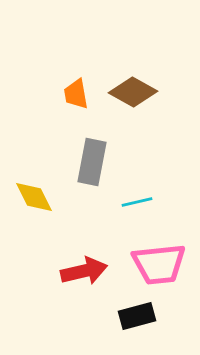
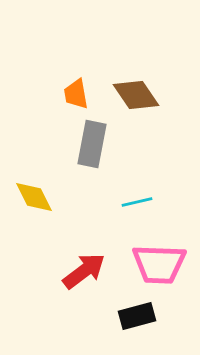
brown diamond: moved 3 px right, 3 px down; rotated 27 degrees clockwise
gray rectangle: moved 18 px up
pink trapezoid: rotated 8 degrees clockwise
red arrow: rotated 24 degrees counterclockwise
